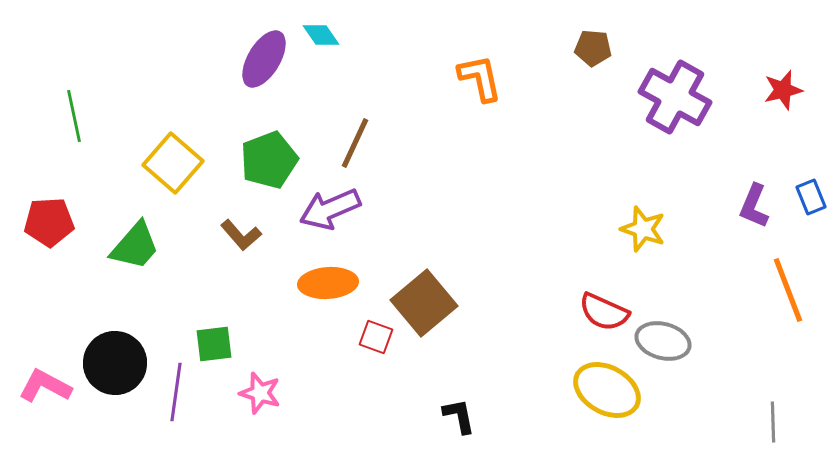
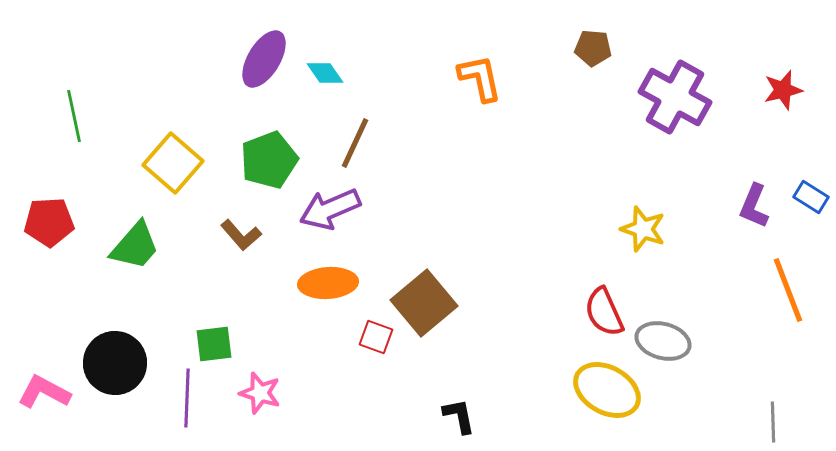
cyan diamond: moved 4 px right, 38 px down
blue rectangle: rotated 36 degrees counterclockwise
red semicircle: rotated 42 degrees clockwise
pink L-shape: moved 1 px left, 6 px down
purple line: moved 11 px right, 6 px down; rotated 6 degrees counterclockwise
